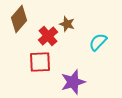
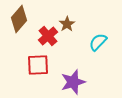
brown star: rotated 21 degrees clockwise
red square: moved 2 px left, 3 px down
